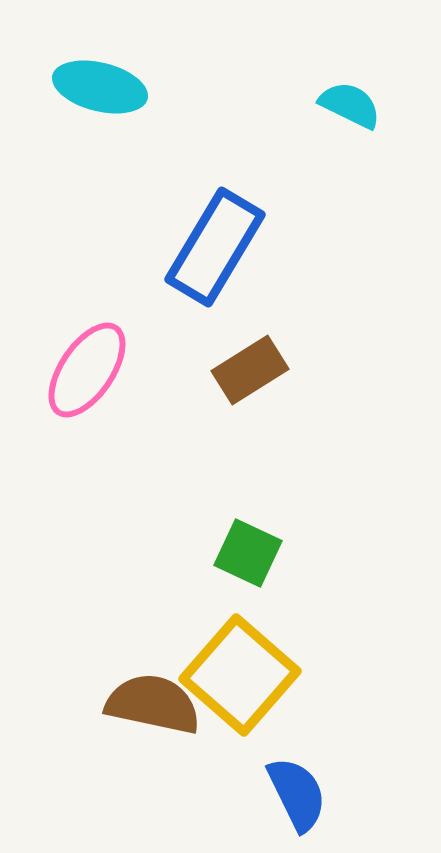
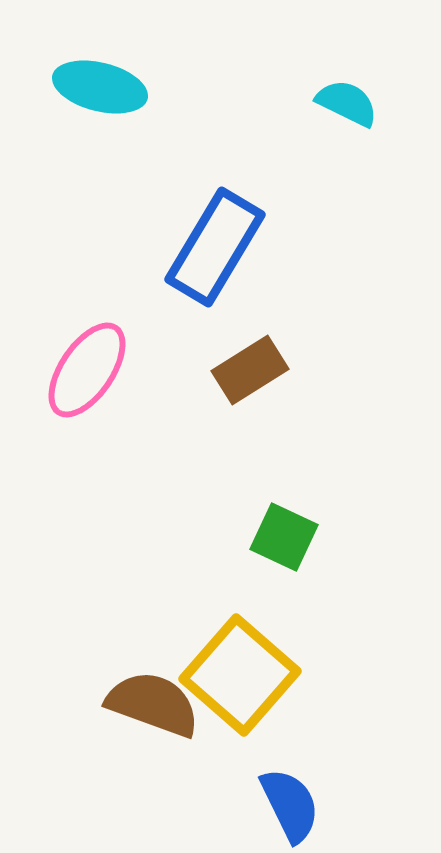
cyan semicircle: moved 3 px left, 2 px up
green square: moved 36 px right, 16 px up
brown semicircle: rotated 8 degrees clockwise
blue semicircle: moved 7 px left, 11 px down
